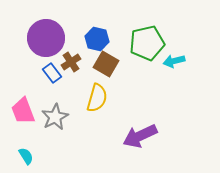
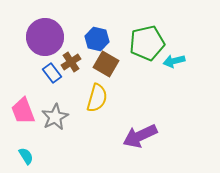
purple circle: moved 1 px left, 1 px up
